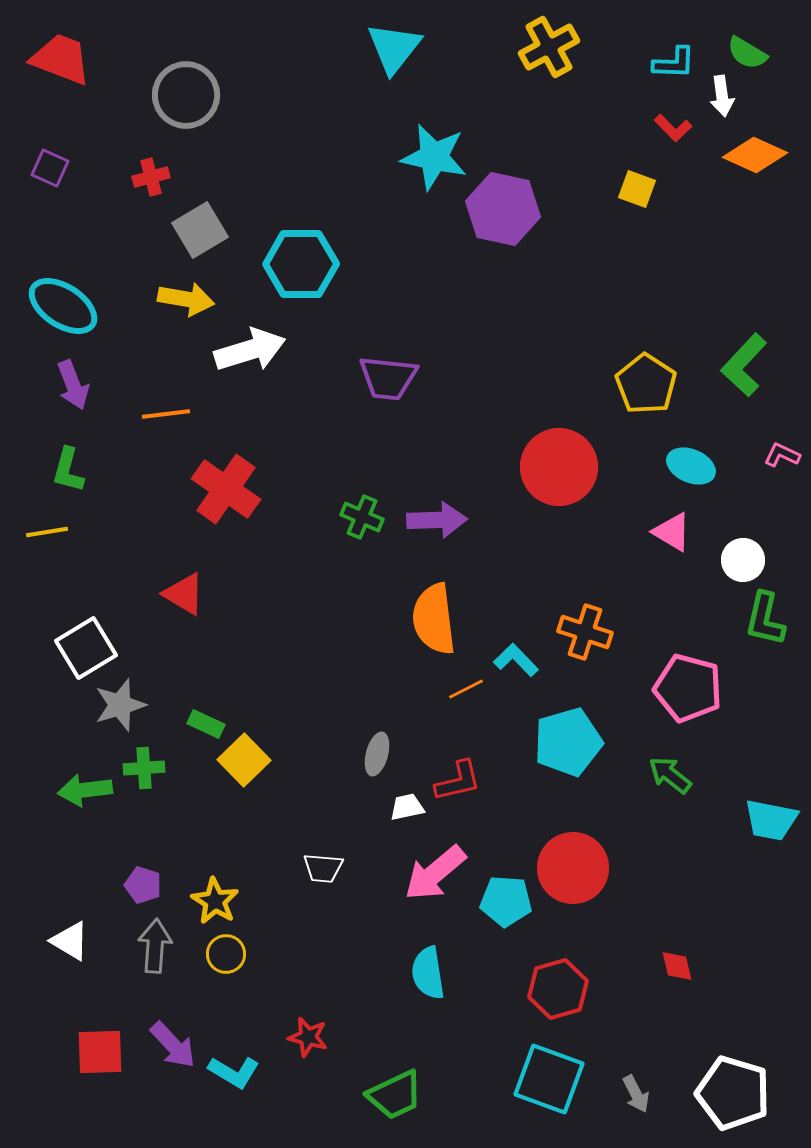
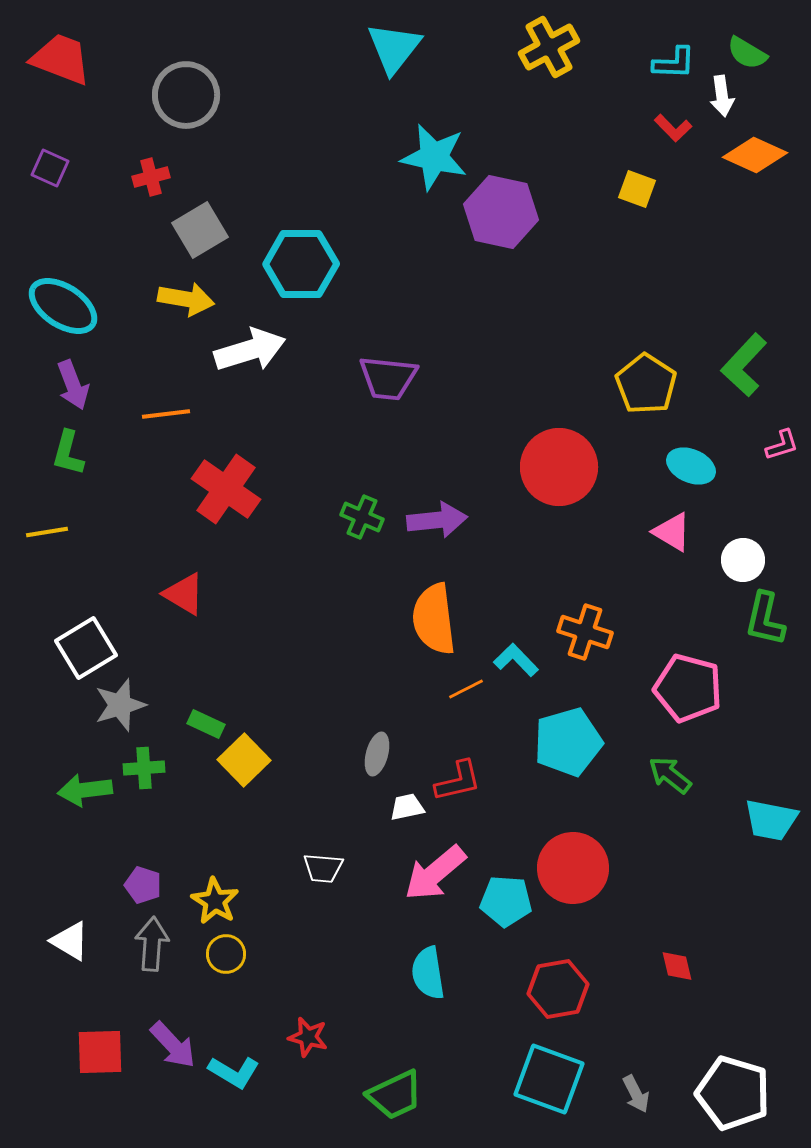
purple hexagon at (503, 209): moved 2 px left, 3 px down
pink L-shape at (782, 455): moved 10 px up; rotated 138 degrees clockwise
green L-shape at (68, 470): moved 17 px up
purple arrow at (437, 520): rotated 4 degrees counterclockwise
gray arrow at (155, 946): moved 3 px left, 2 px up
red hexagon at (558, 989): rotated 6 degrees clockwise
